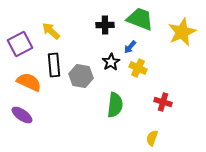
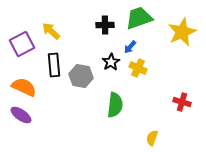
green trapezoid: moved 1 px left, 1 px up; rotated 40 degrees counterclockwise
purple square: moved 2 px right
orange semicircle: moved 5 px left, 5 px down
red cross: moved 19 px right
purple ellipse: moved 1 px left
